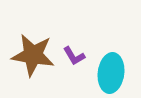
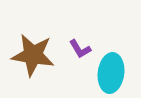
purple L-shape: moved 6 px right, 7 px up
